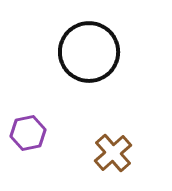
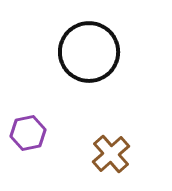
brown cross: moved 2 px left, 1 px down
